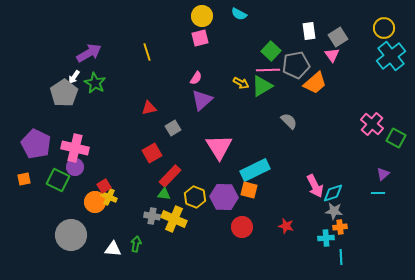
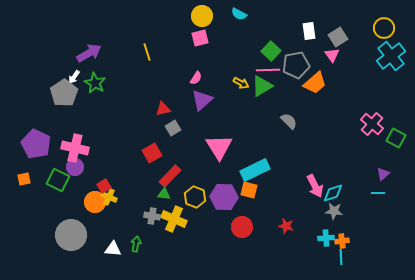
red triangle at (149, 108): moved 14 px right, 1 px down
orange cross at (340, 227): moved 2 px right, 14 px down
